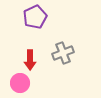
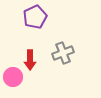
pink circle: moved 7 px left, 6 px up
